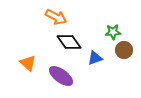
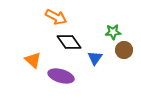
blue triangle: rotated 35 degrees counterclockwise
orange triangle: moved 5 px right, 3 px up
purple ellipse: rotated 20 degrees counterclockwise
